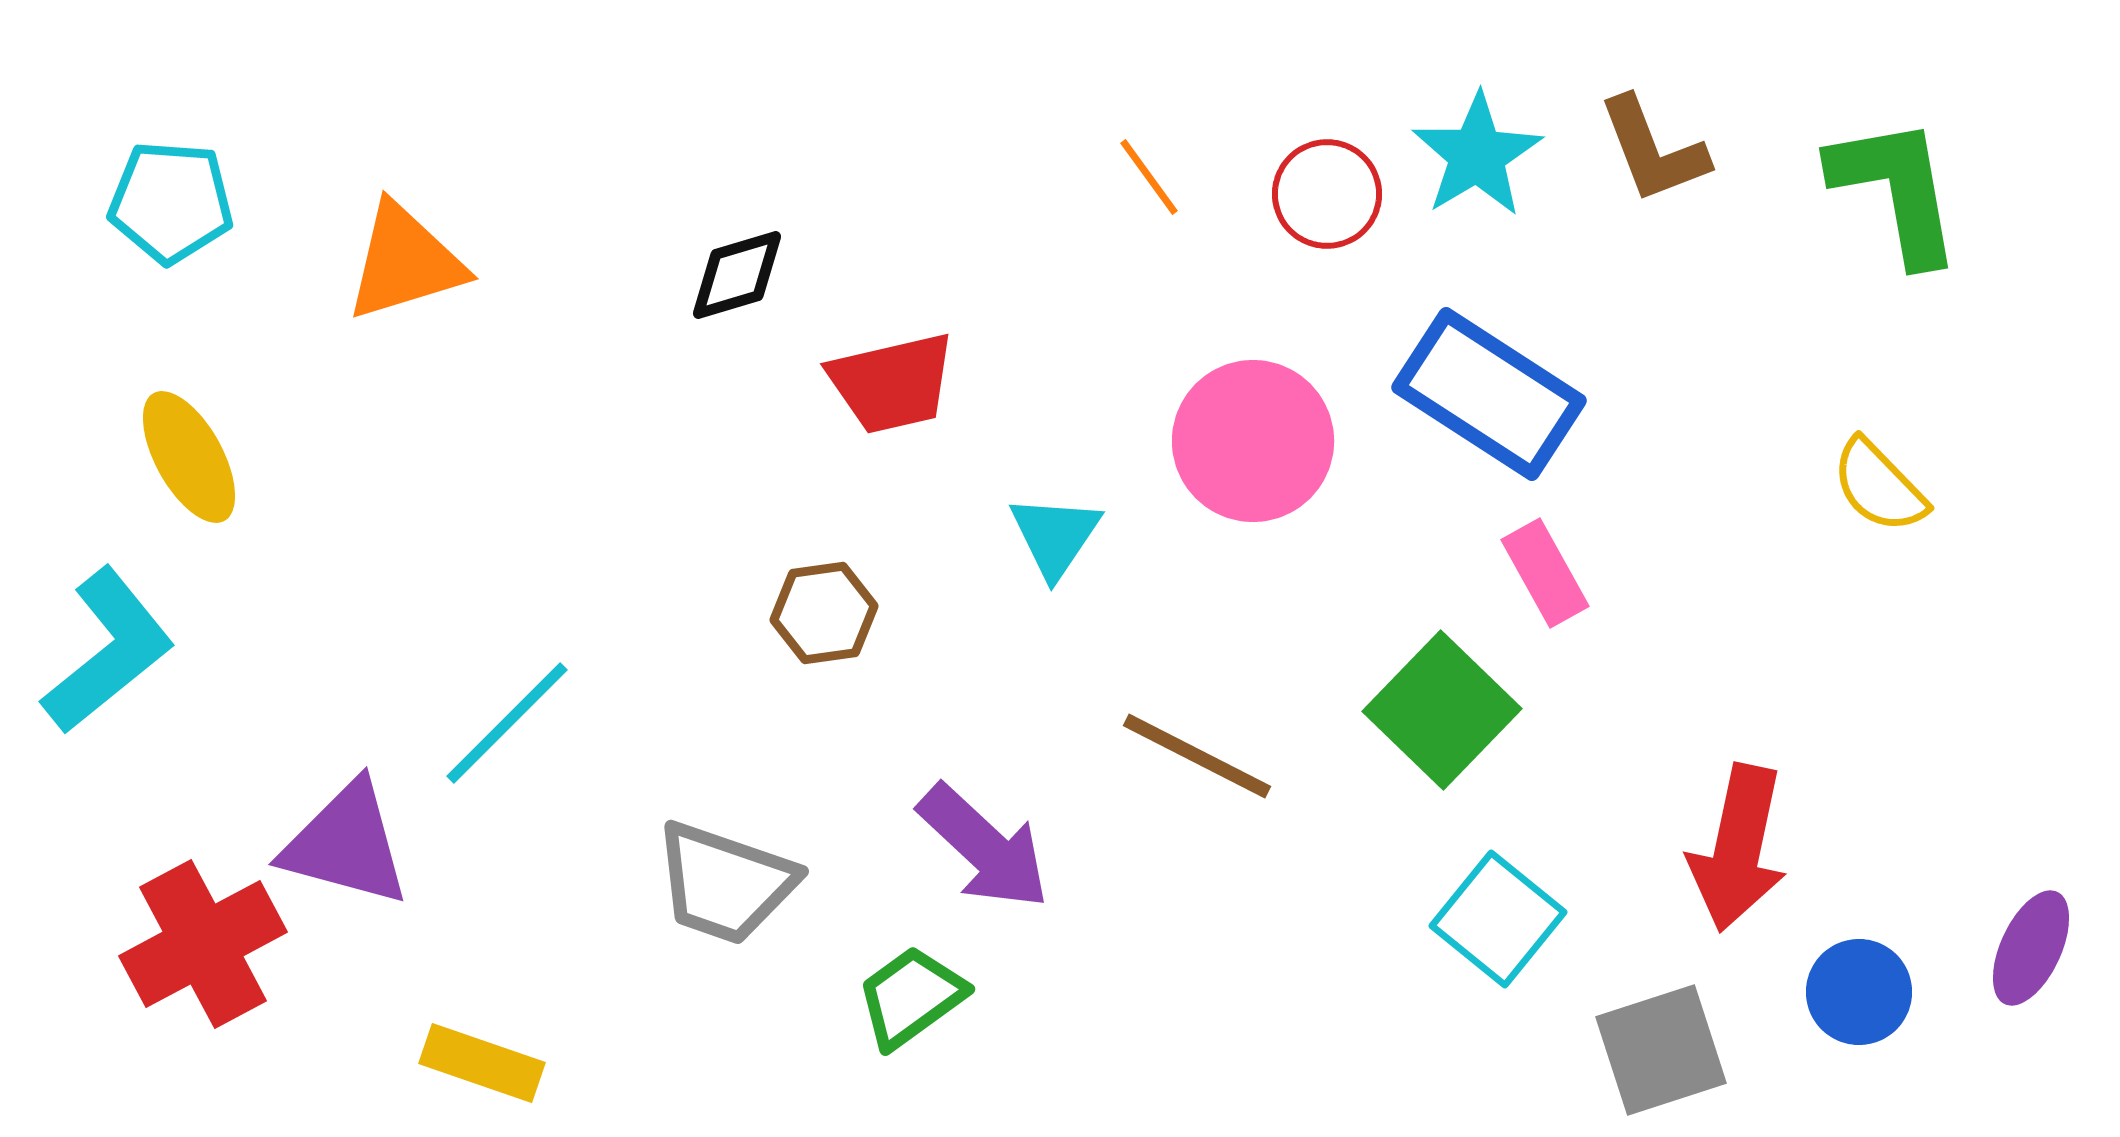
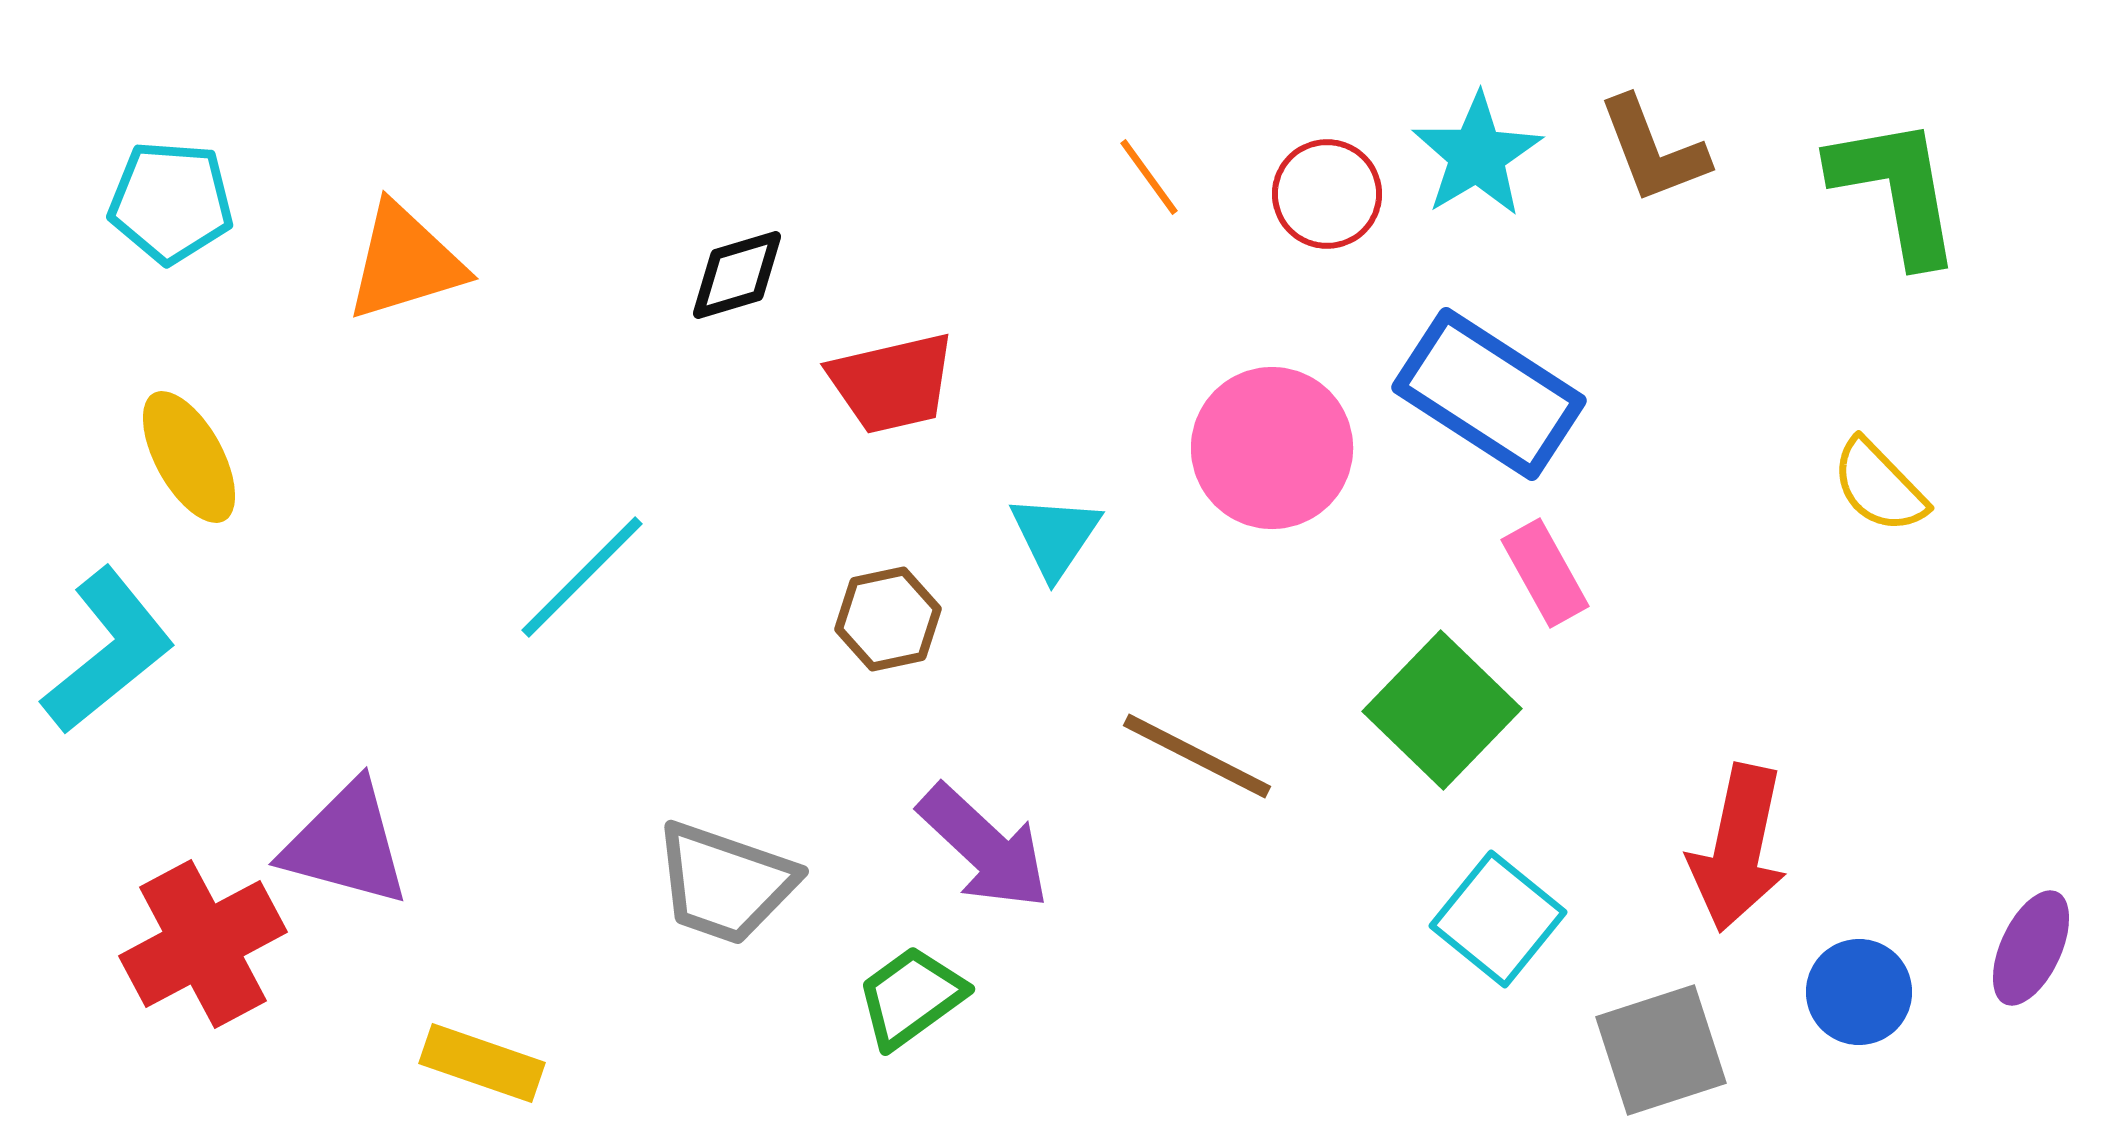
pink circle: moved 19 px right, 7 px down
brown hexagon: moved 64 px right, 6 px down; rotated 4 degrees counterclockwise
cyan line: moved 75 px right, 146 px up
